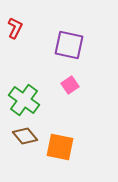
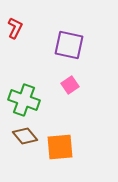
green cross: rotated 16 degrees counterclockwise
orange square: rotated 16 degrees counterclockwise
